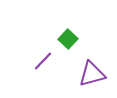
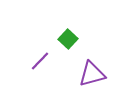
purple line: moved 3 px left
